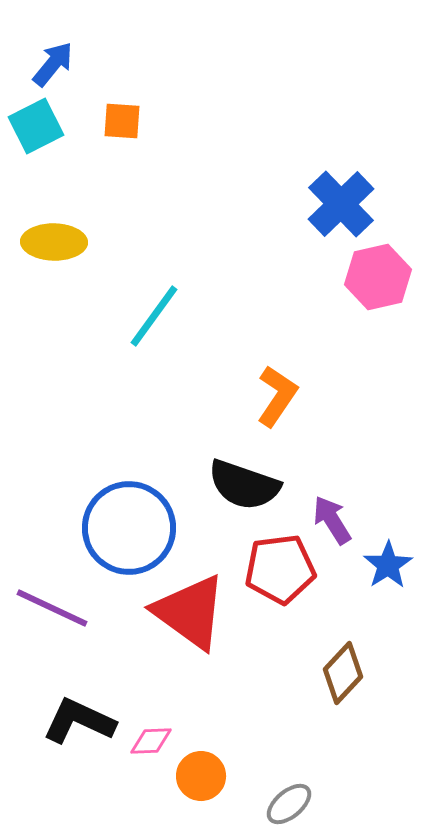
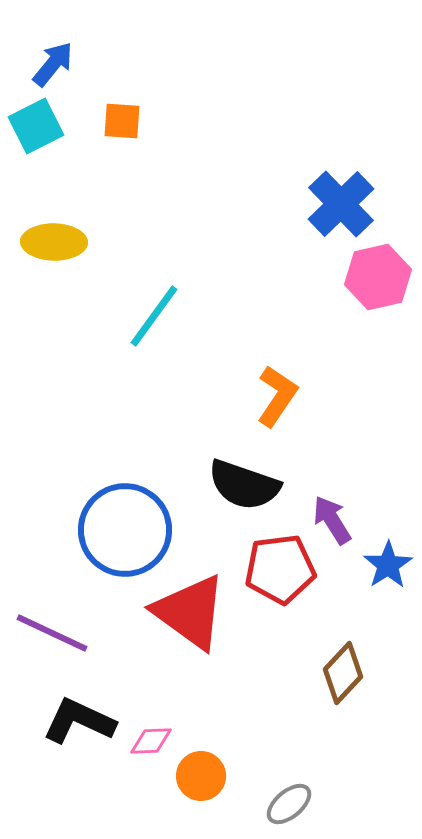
blue circle: moved 4 px left, 2 px down
purple line: moved 25 px down
